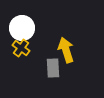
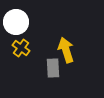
white circle: moved 6 px left, 6 px up
